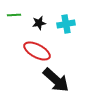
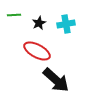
black star: rotated 16 degrees counterclockwise
